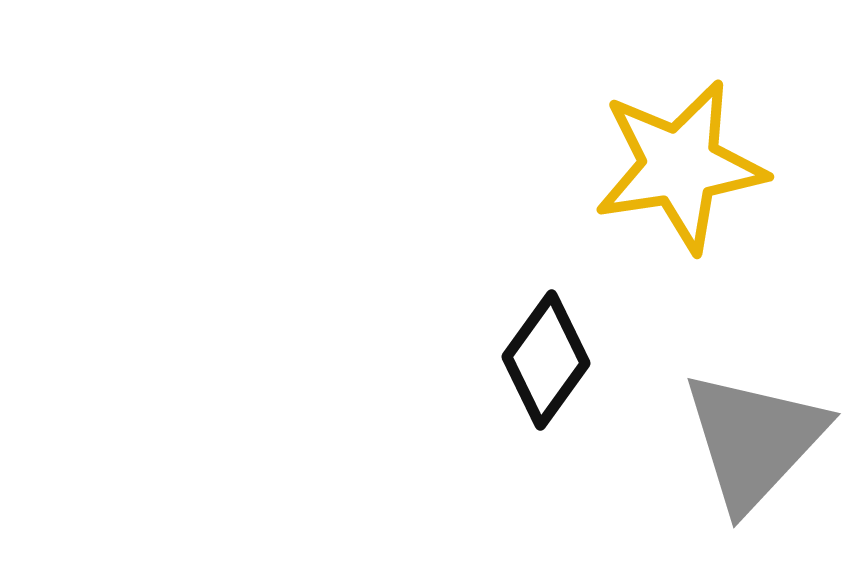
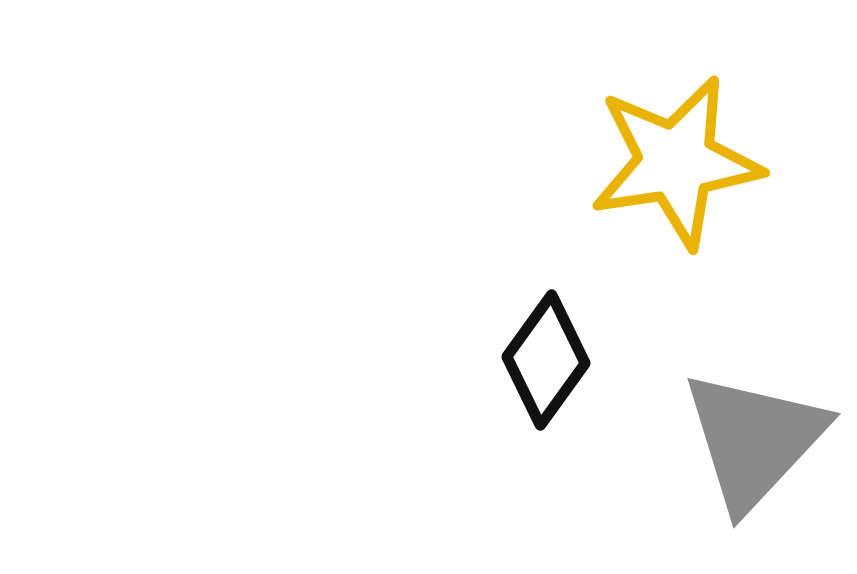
yellow star: moved 4 px left, 4 px up
